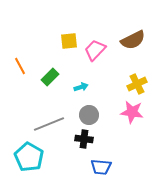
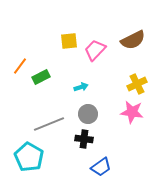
orange line: rotated 66 degrees clockwise
green rectangle: moved 9 px left; rotated 18 degrees clockwise
gray circle: moved 1 px left, 1 px up
blue trapezoid: rotated 40 degrees counterclockwise
